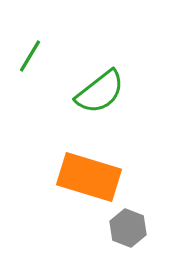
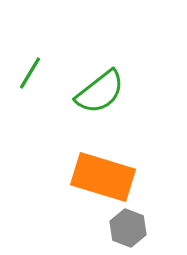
green line: moved 17 px down
orange rectangle: moved 14 px right
